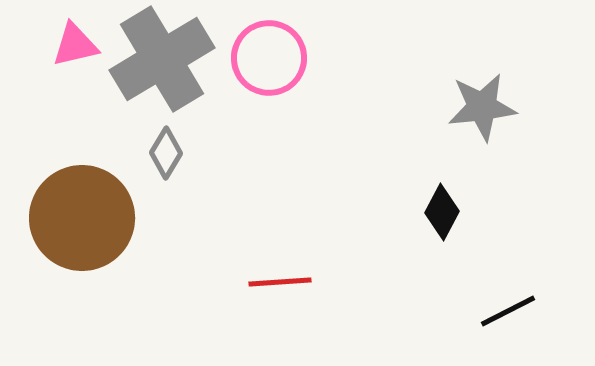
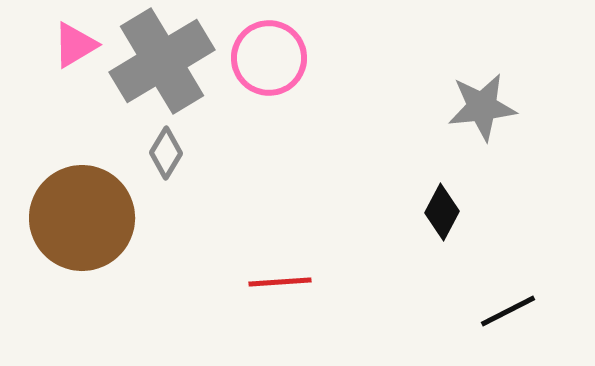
pink triangle: rotated 18 degrees counterclockwise
gray cross: moved 2 px down
